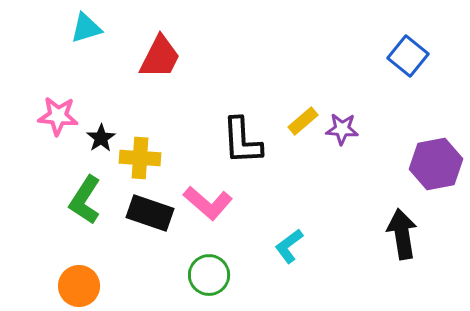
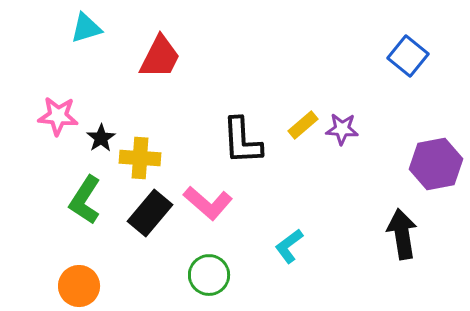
yellow rectangle: moved 4 px down
black rectangle: rotated 69 degrees counterclockwise
